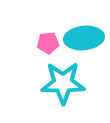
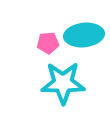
cyan ellipse: moved 3 px up
